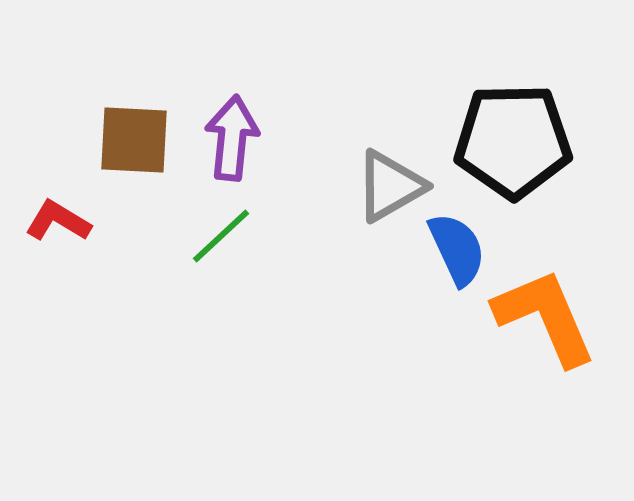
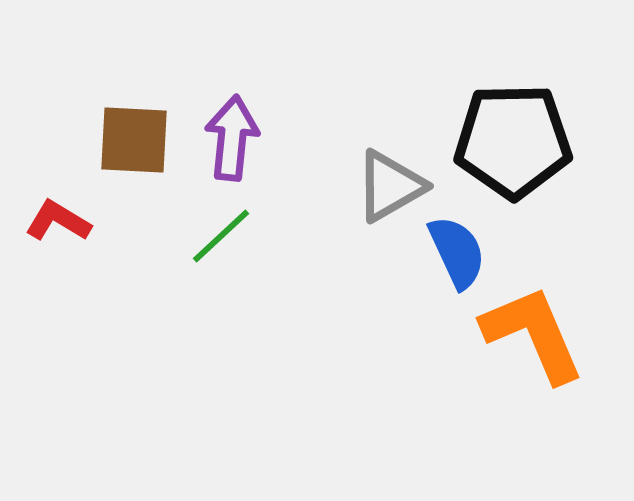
blue semicircle: moved 3 px down
orange L-shape: moved 12 px left, 17 px down
